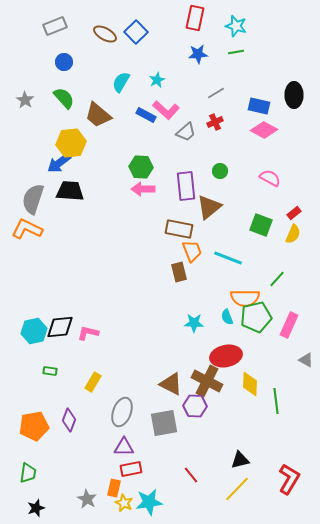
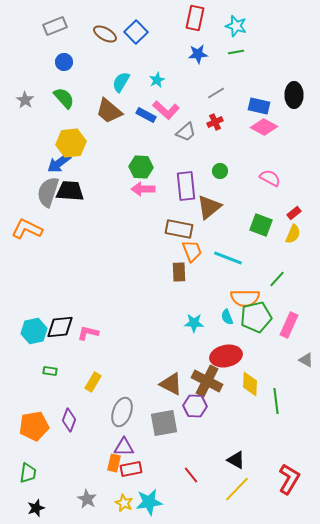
brown trapezoid at (98, 115): moved 11 px right, 4 px up
pink diamond at (264, 130): moved 3 px up
gray semicircle at (33, 199): moved 15 px right, 7 px up
brown rectangle at (179, 272): rotated 12 degrees clockwise
black triangle at (240, 460): moved 4 px left; rotated 42 degrees clockwise
orange rectangle at (114, 488): moved 25 px up
